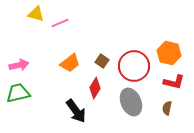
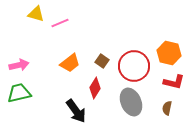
green trapezoid: moved 1 px right
